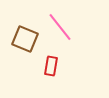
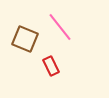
red rectangle: rotated 36 degrees counterclockwise
